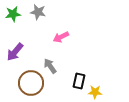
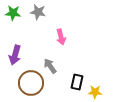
green star: moved 1 px up; rotated 14 degrees clockwise
pink arrow: rotated 77 degrees counterclockwise
purple arrow: moved 3 px down; rotated 24 degrees counterclockwise
black rectangle: moved 2 px left, 1 px down
